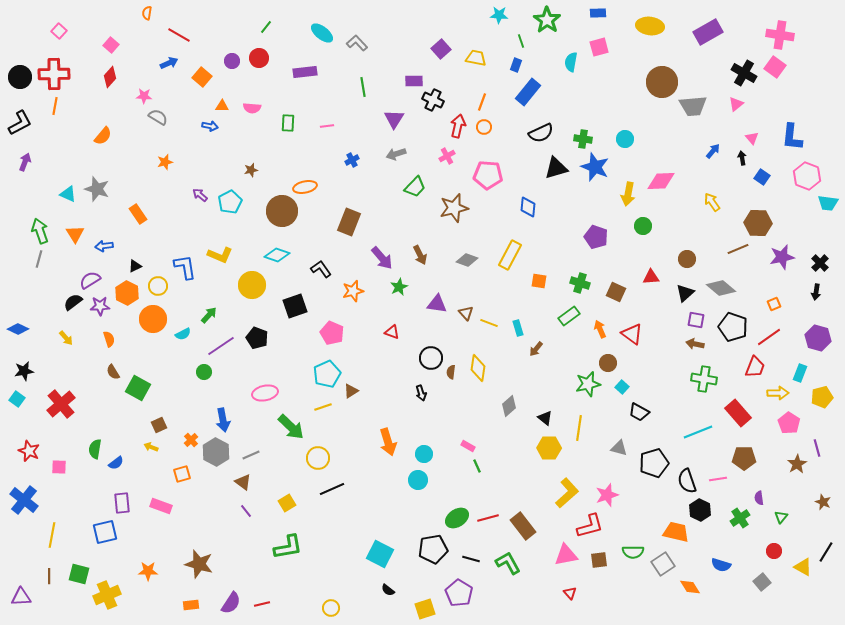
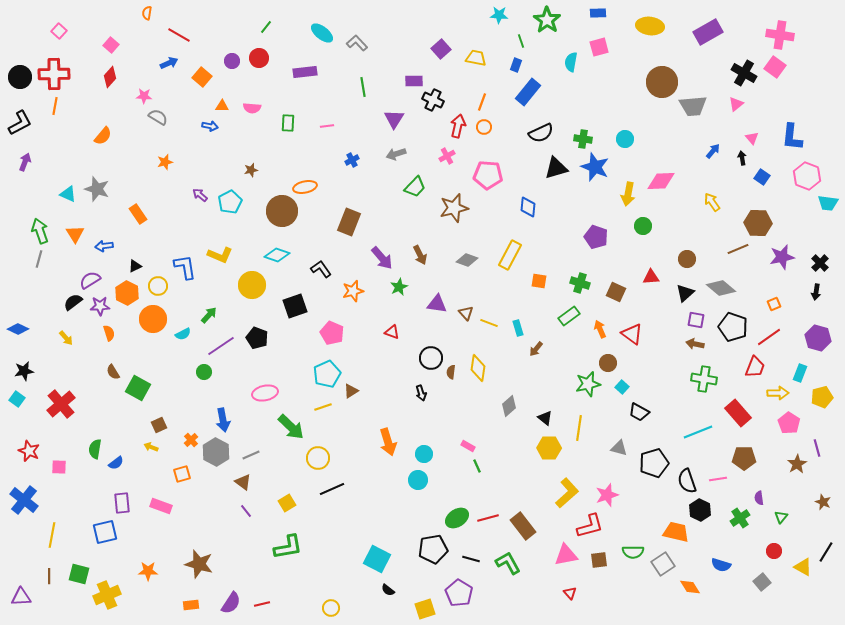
orange semicircle at (109, 339): moved 6 px up
cyan square at (380, 554): moved 3 px left, 5 px down
